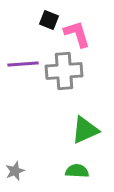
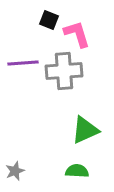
purple line: moved 1 px up
